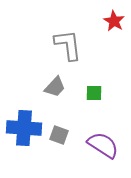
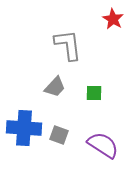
red star: moved 1 px left, 2 px up
